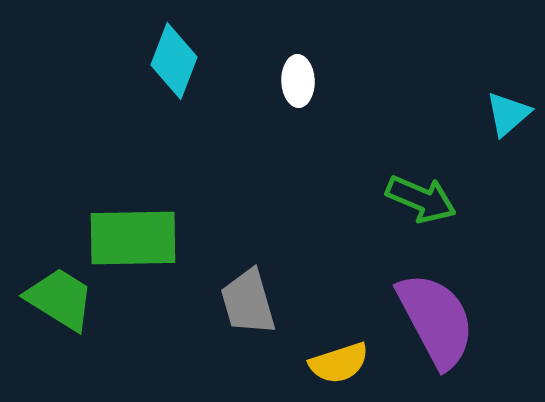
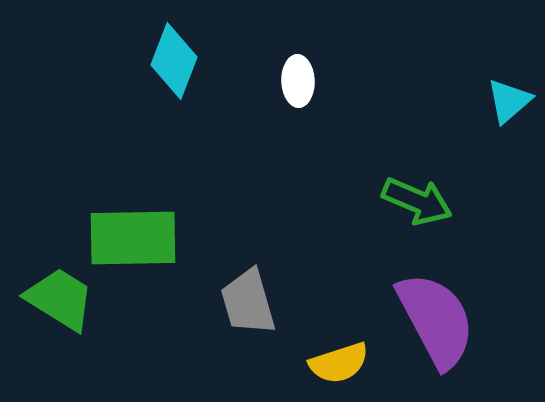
cyan triangle: moved 1 px right, 13 px up
green arrow: moved 4 px left, 2 px down
